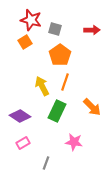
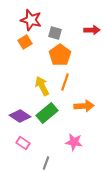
gray square: moved 4 px down
orange arrow: moved 8 px left, 1 px up; rotated 48 degrees counterclockwise
green rectangle: moved 10 px left, 2 px down; rotated 25 degrees clockwise
pink rectangle: rotated 64 degrees clockwise
